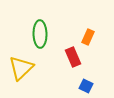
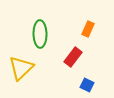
orange rectangle: moved 8 px up
red rectangle: rotated 60 degrees clockwise
blue square: moved 1 px right, 1 px up
